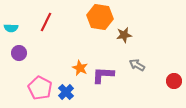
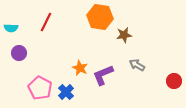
purple L-shape: rotated 25 degrees counterclockwise
